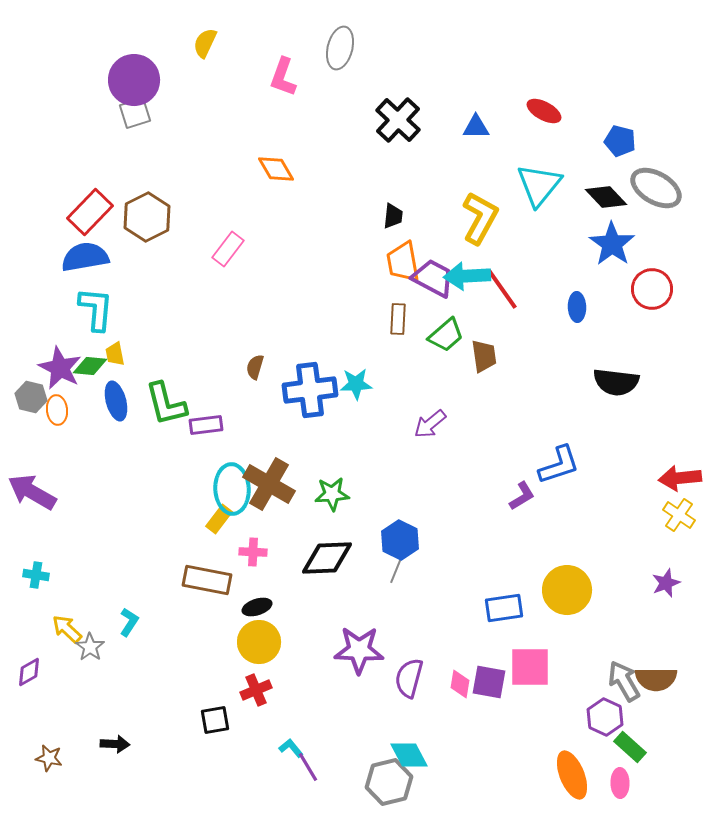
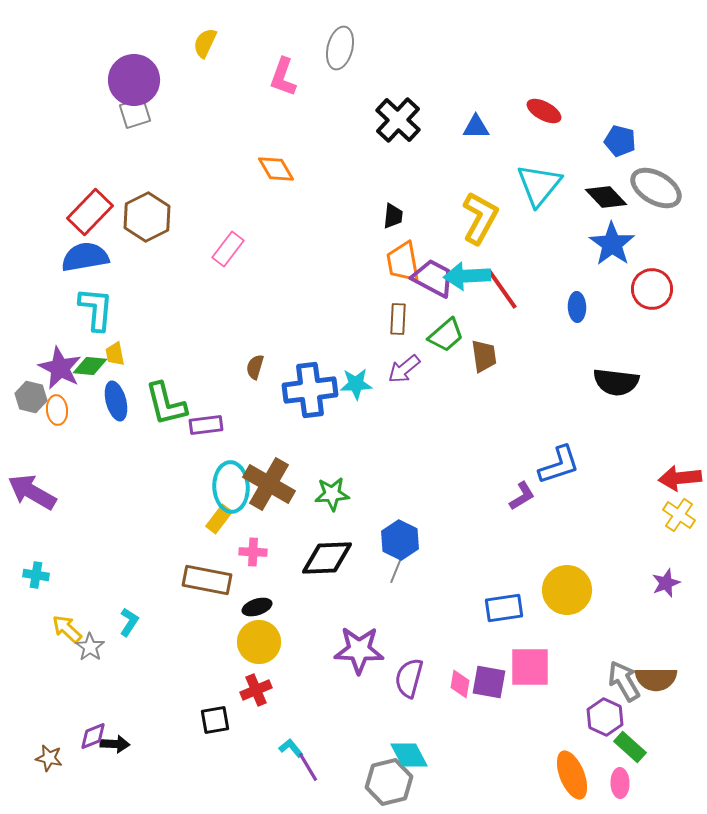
purple arrow at (430, 424): moved 26 px left, 55 px up
cyan ellipse at (232, 489): moved 1 px left, 2 px up
purple diamond at (29, 672): moved 64 px right, 64 px down; rotated 8 degrees clockwise
